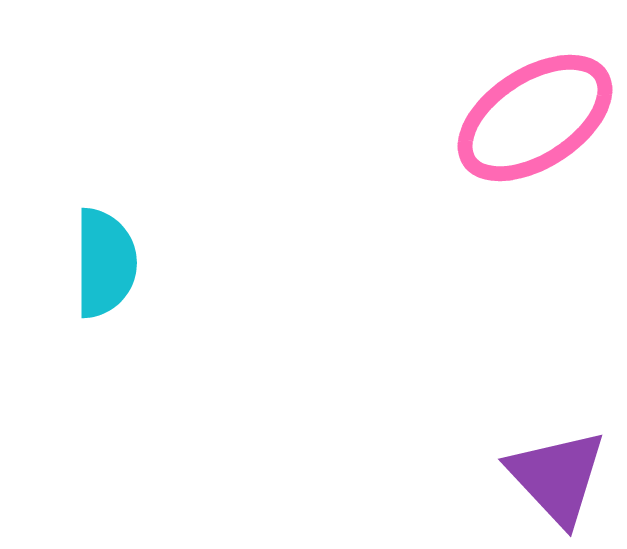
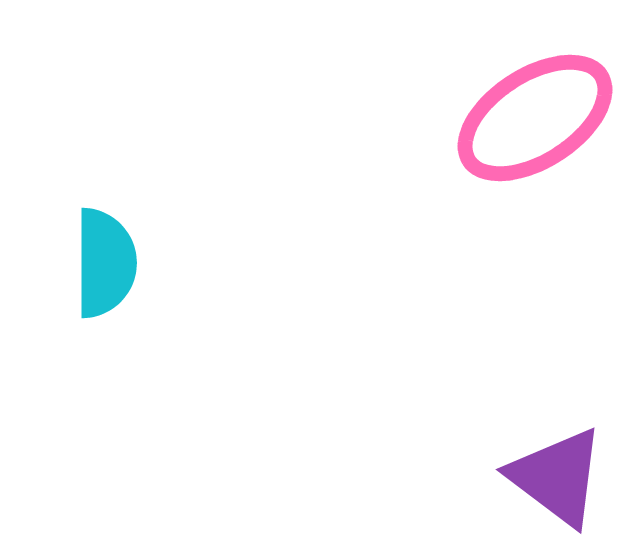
purple triangle: rotated 10 degrees counterclockwise
